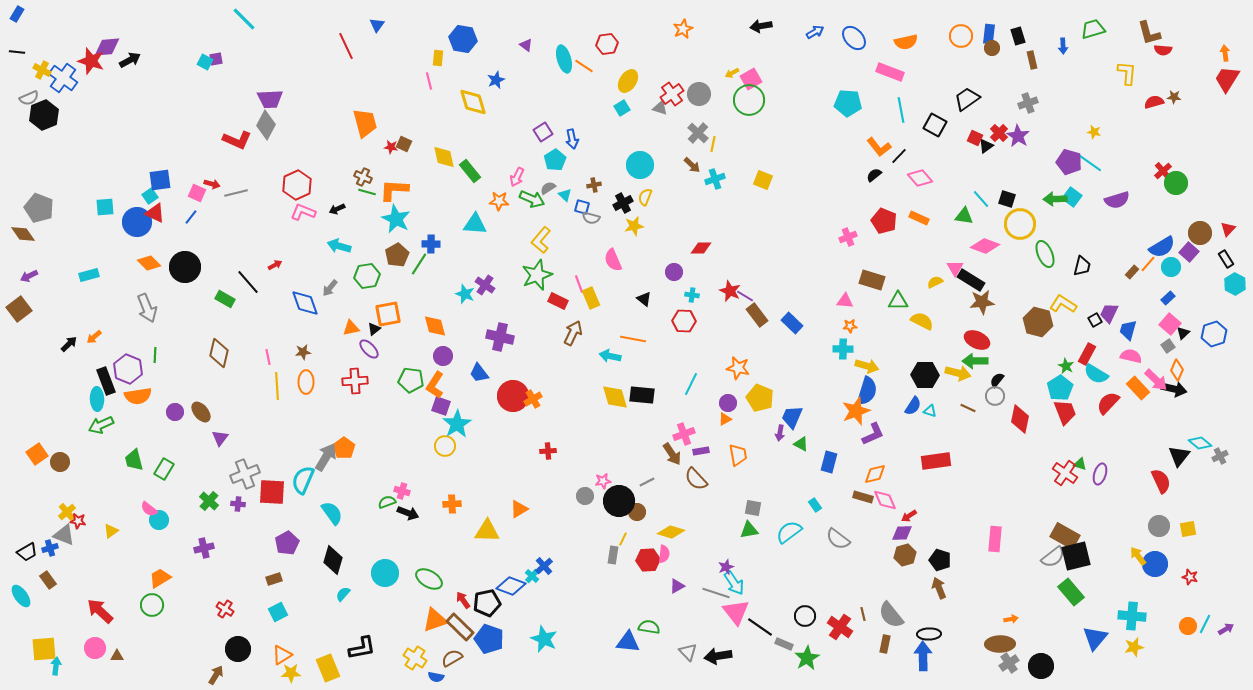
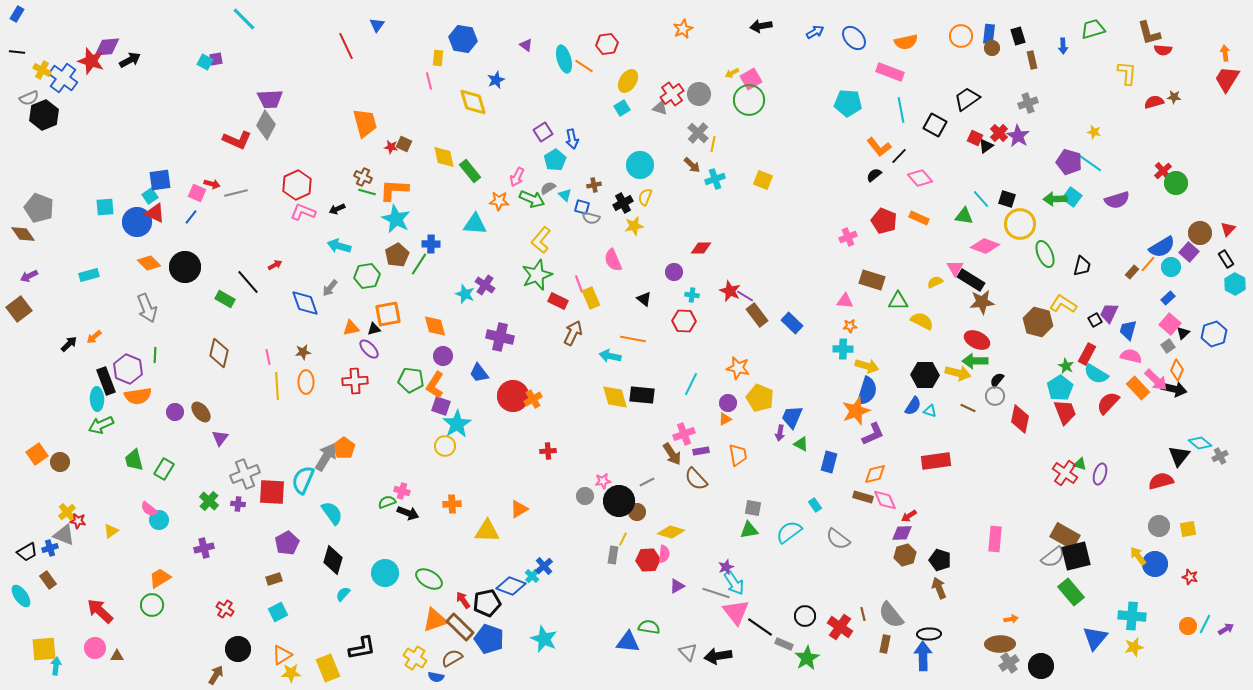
black triangle at (374, 329): rotated 24 degrees clockwise
red semicircle at (1161, 481): rotated 80 degrees counterclockwise
